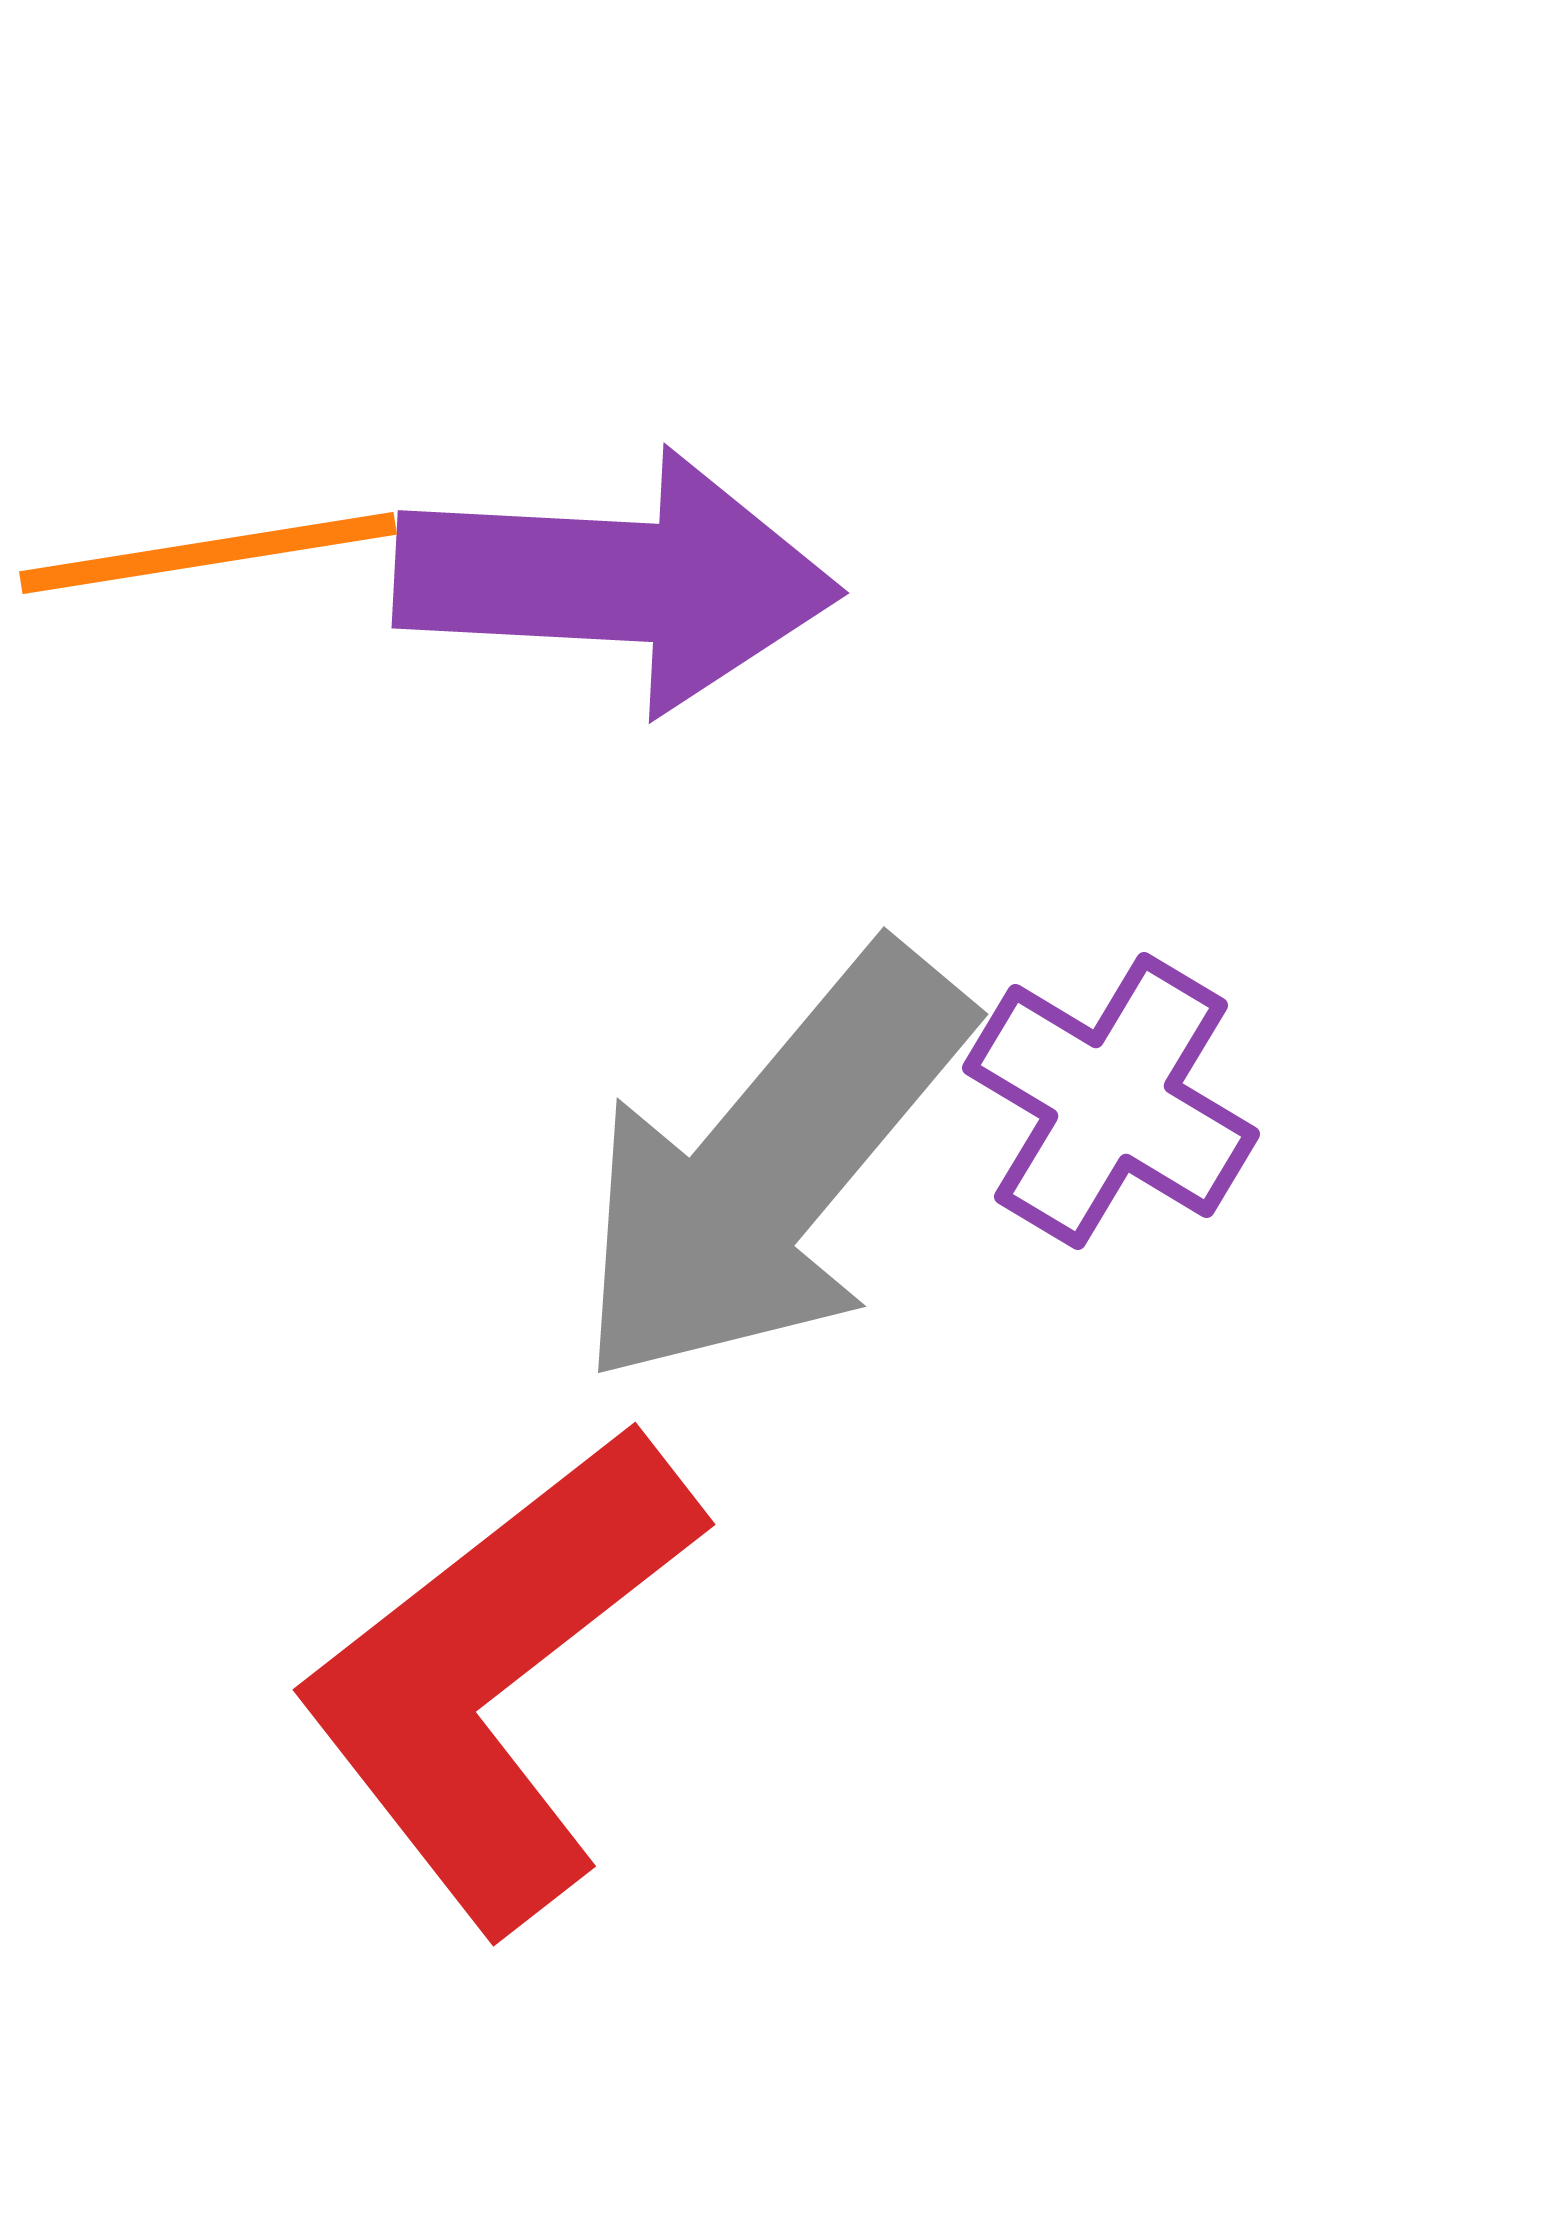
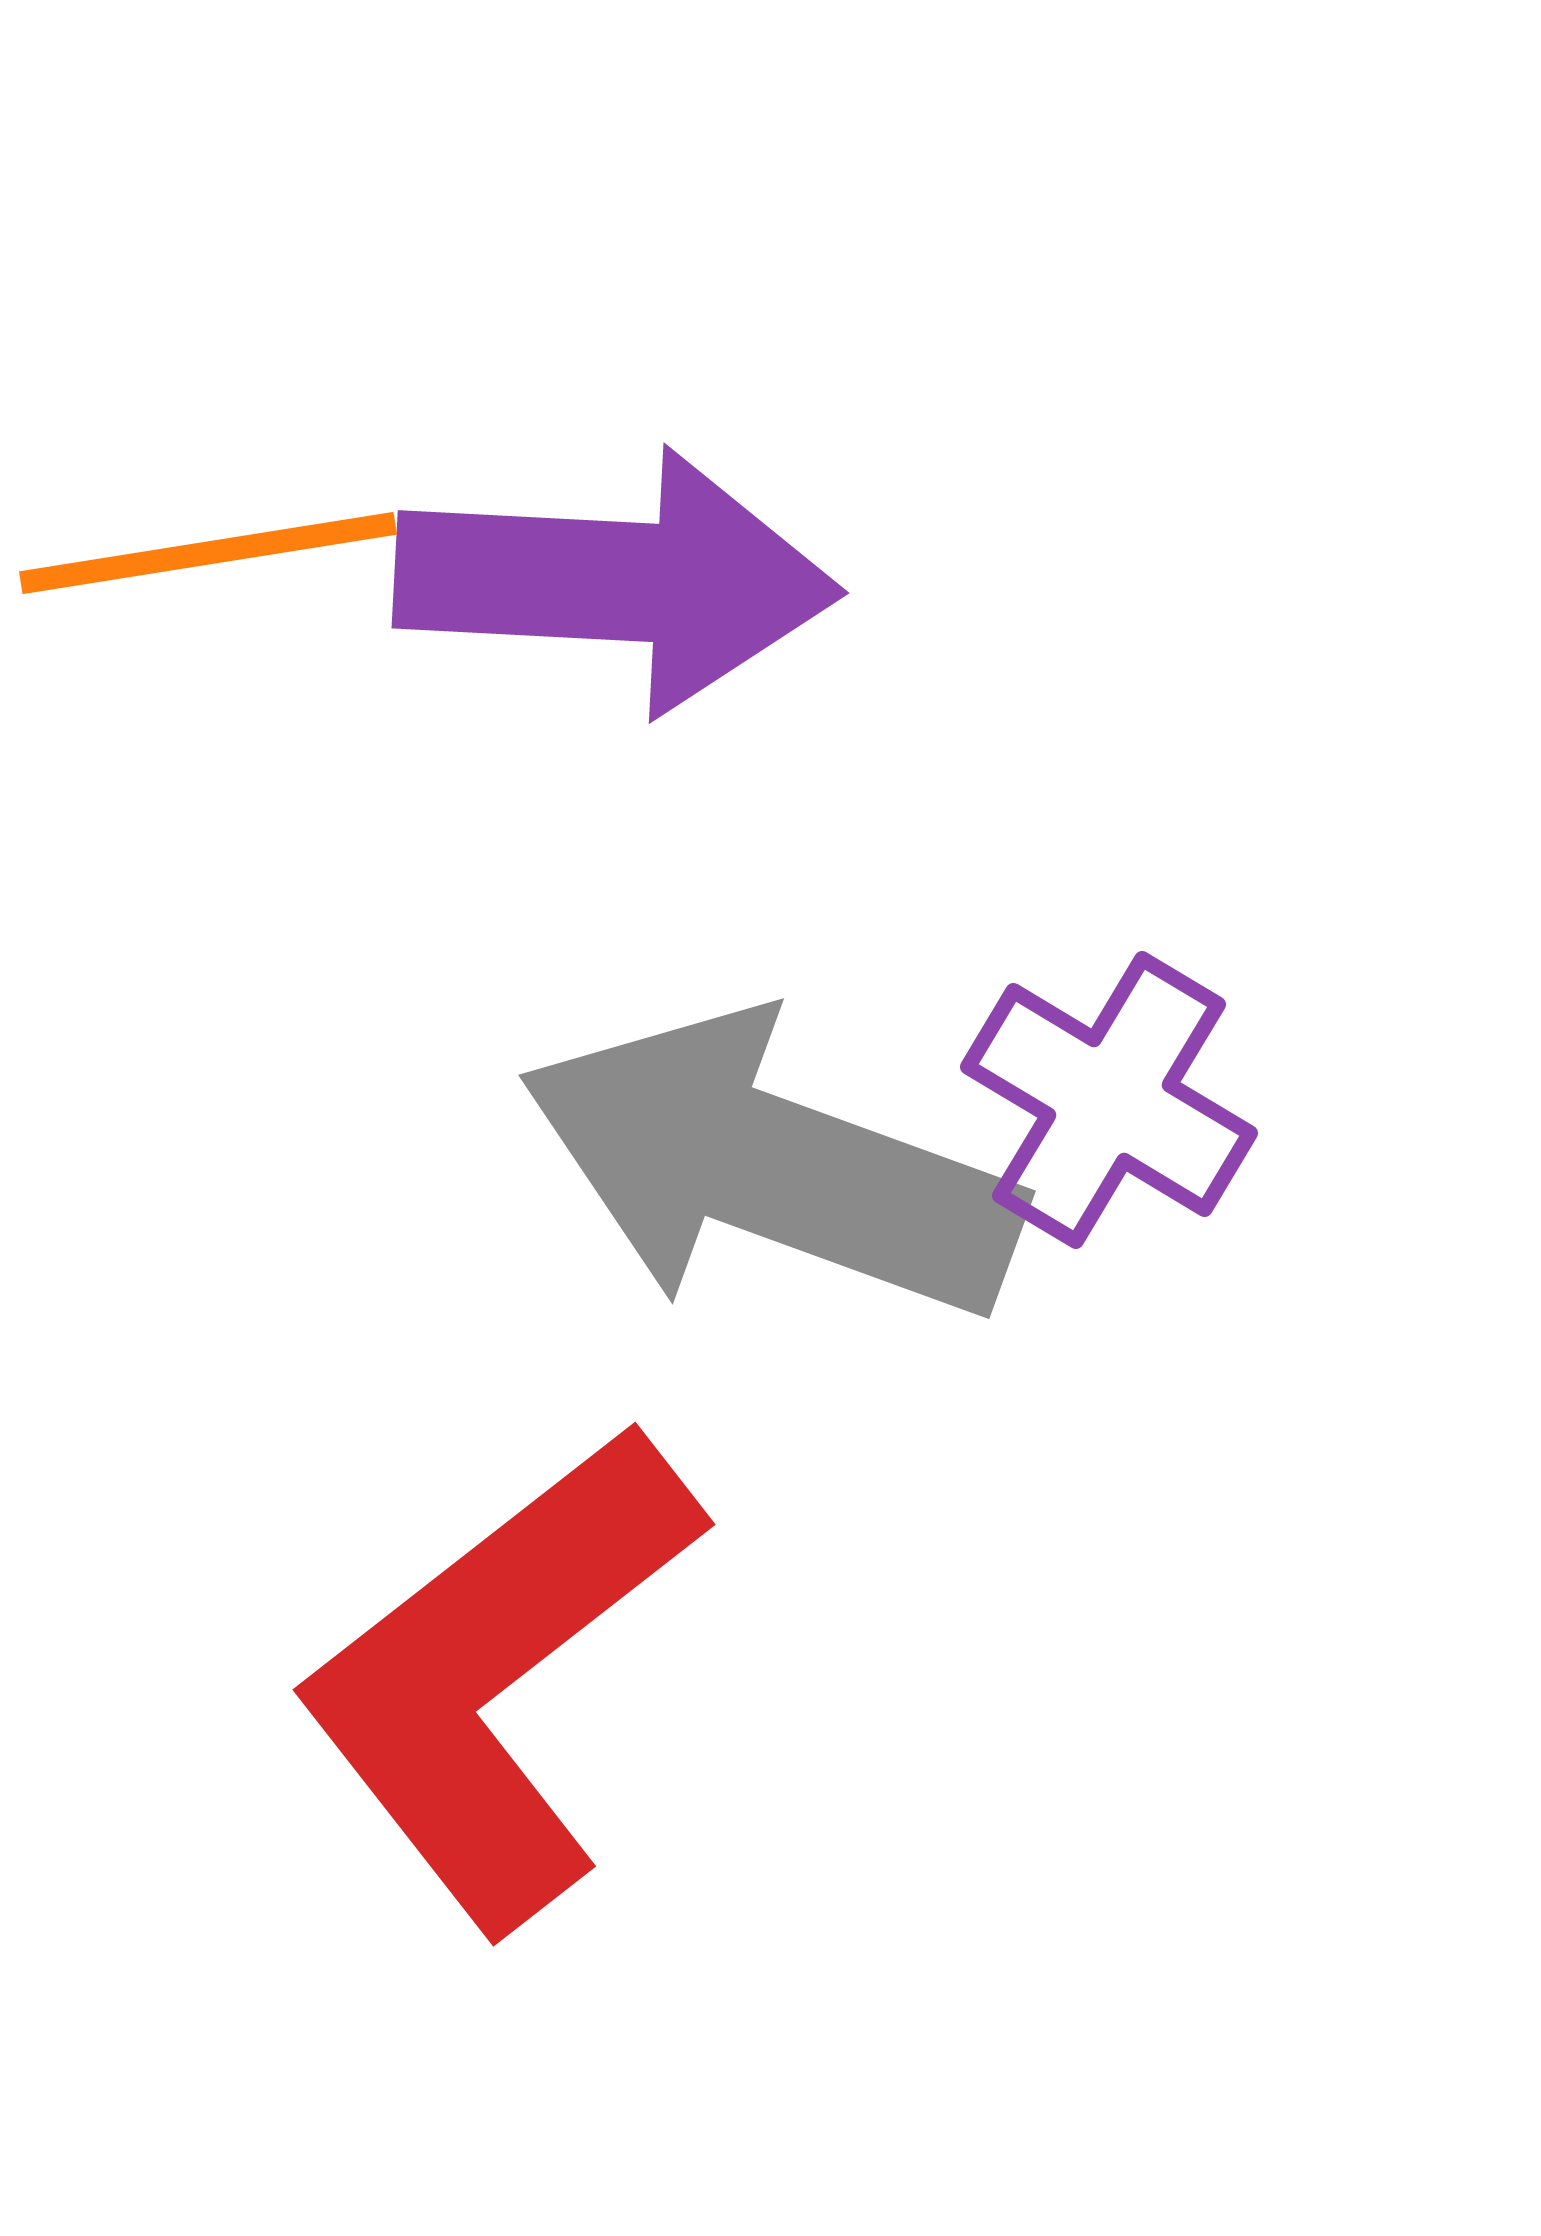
purple cross: moved 2 px left, 1 px up
gray arrow: rotated 70 degrees clockwise
